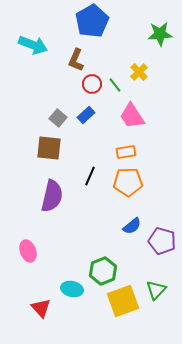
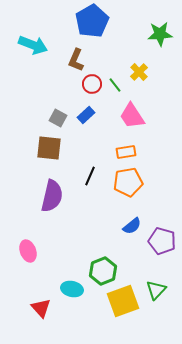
gray square: rotated 12 degrees counterclockwise
orange pentagon: rotated 8 degrees counterclockwise
